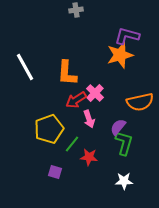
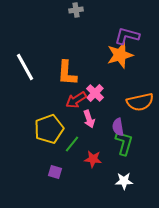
purple semicircle: rotated 48 degrees counterclockwise
red star: moved 4 px right, 2 px down
